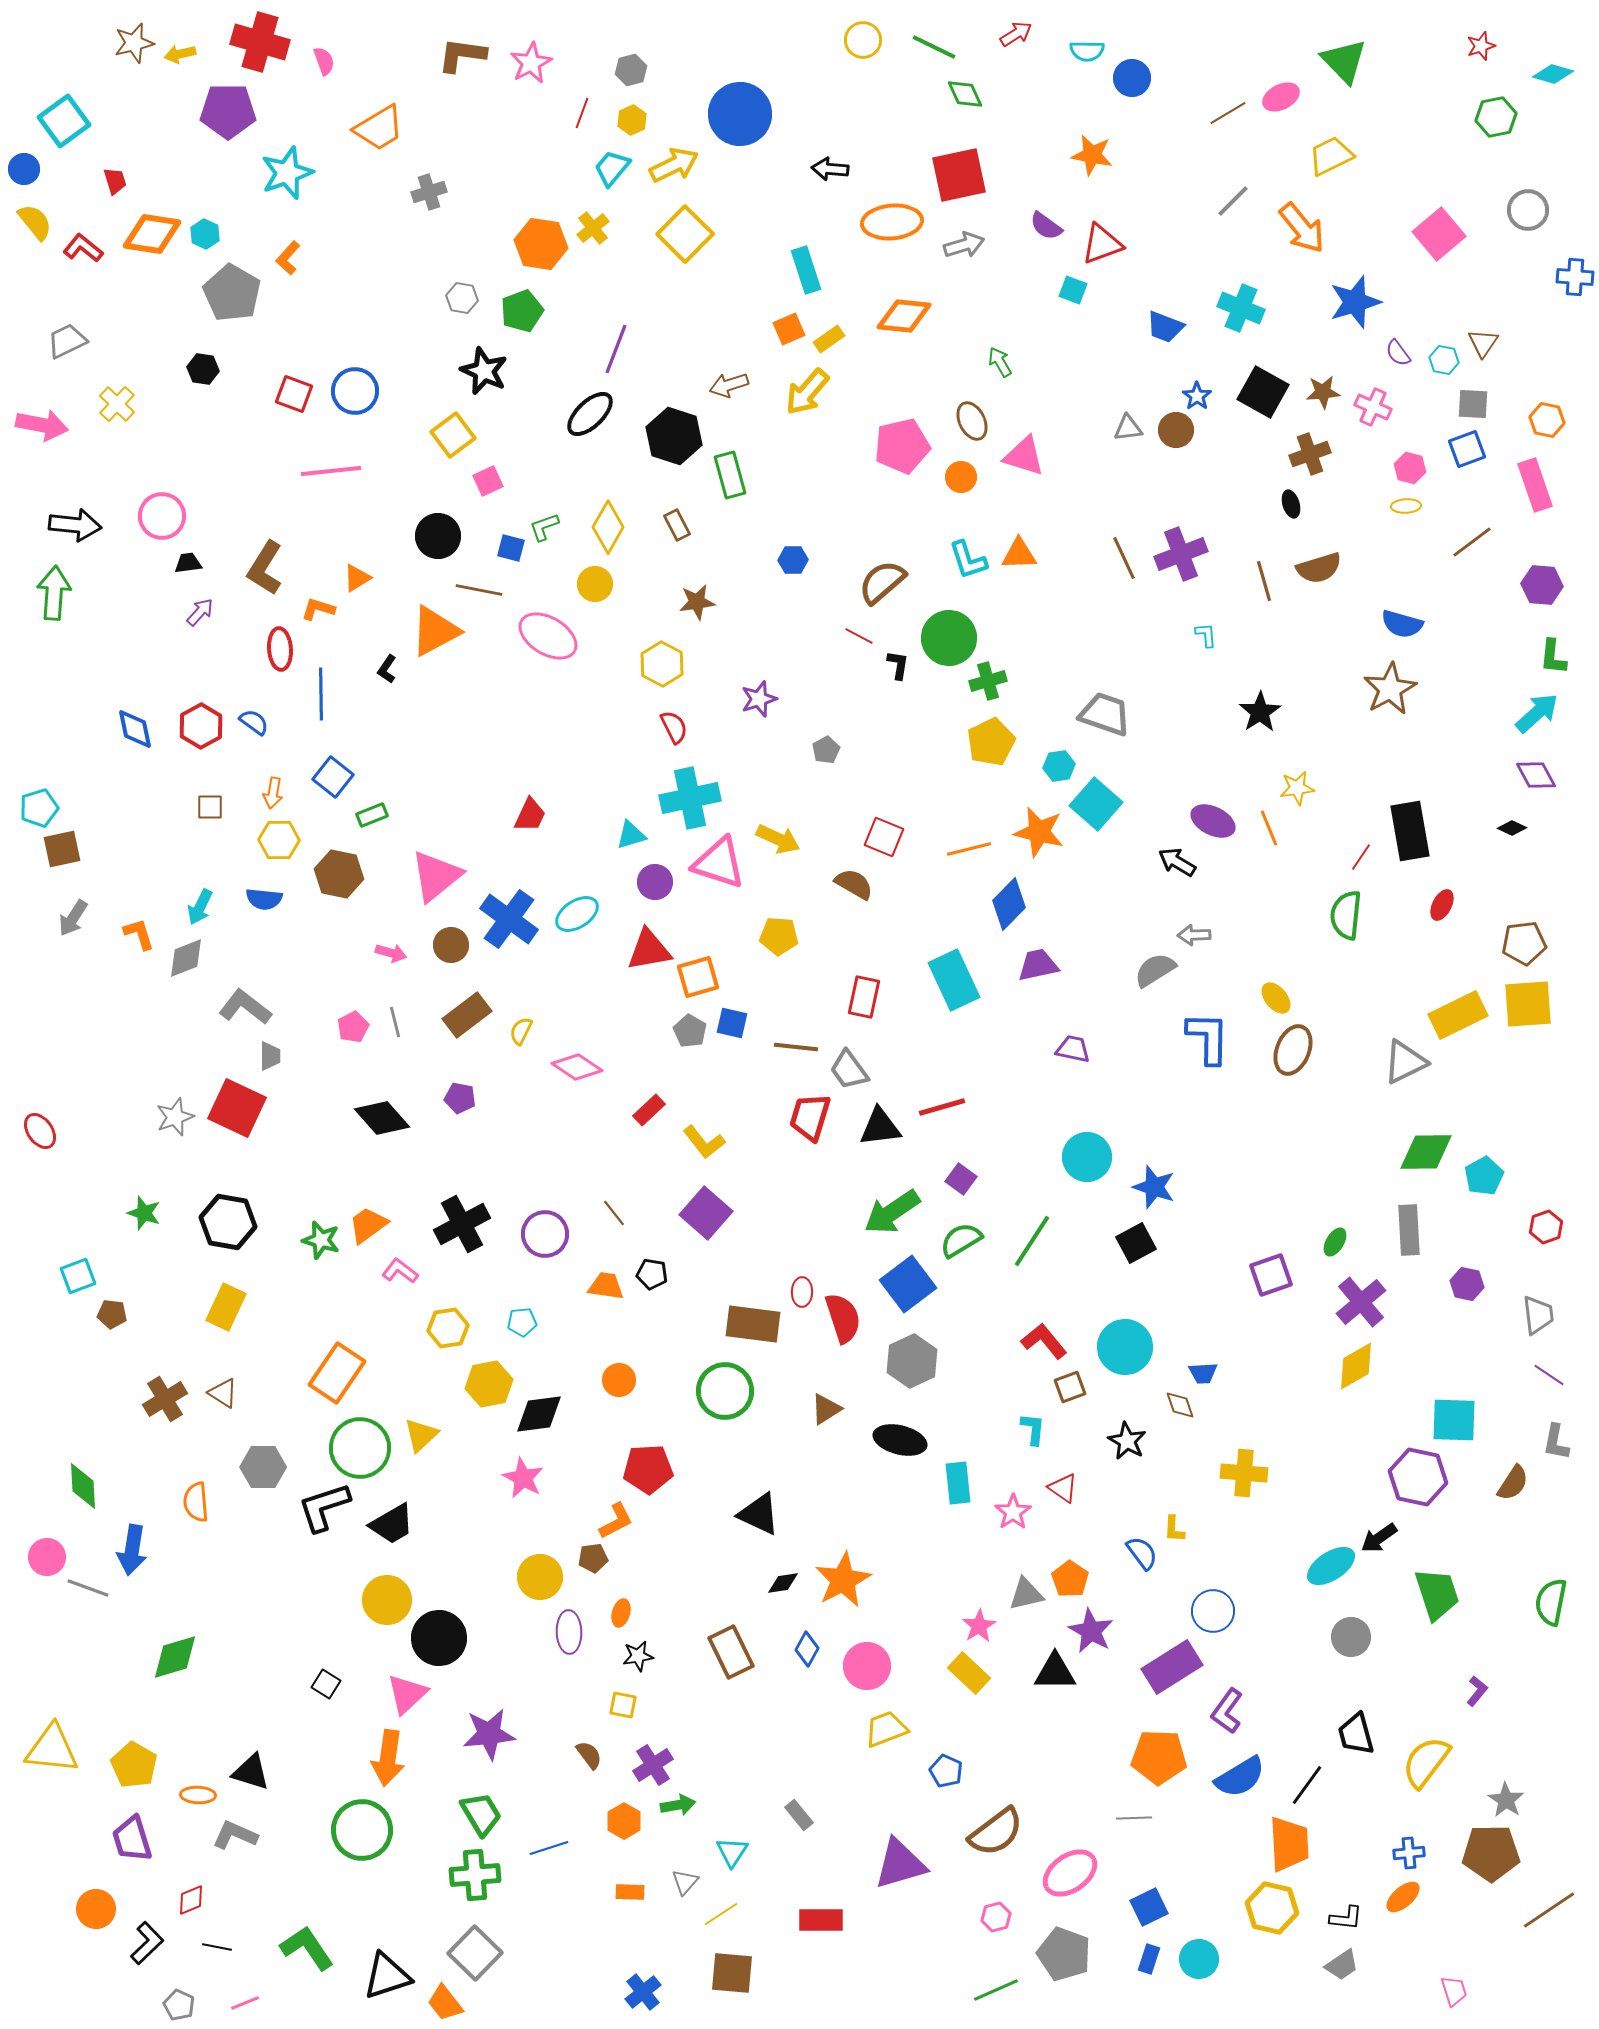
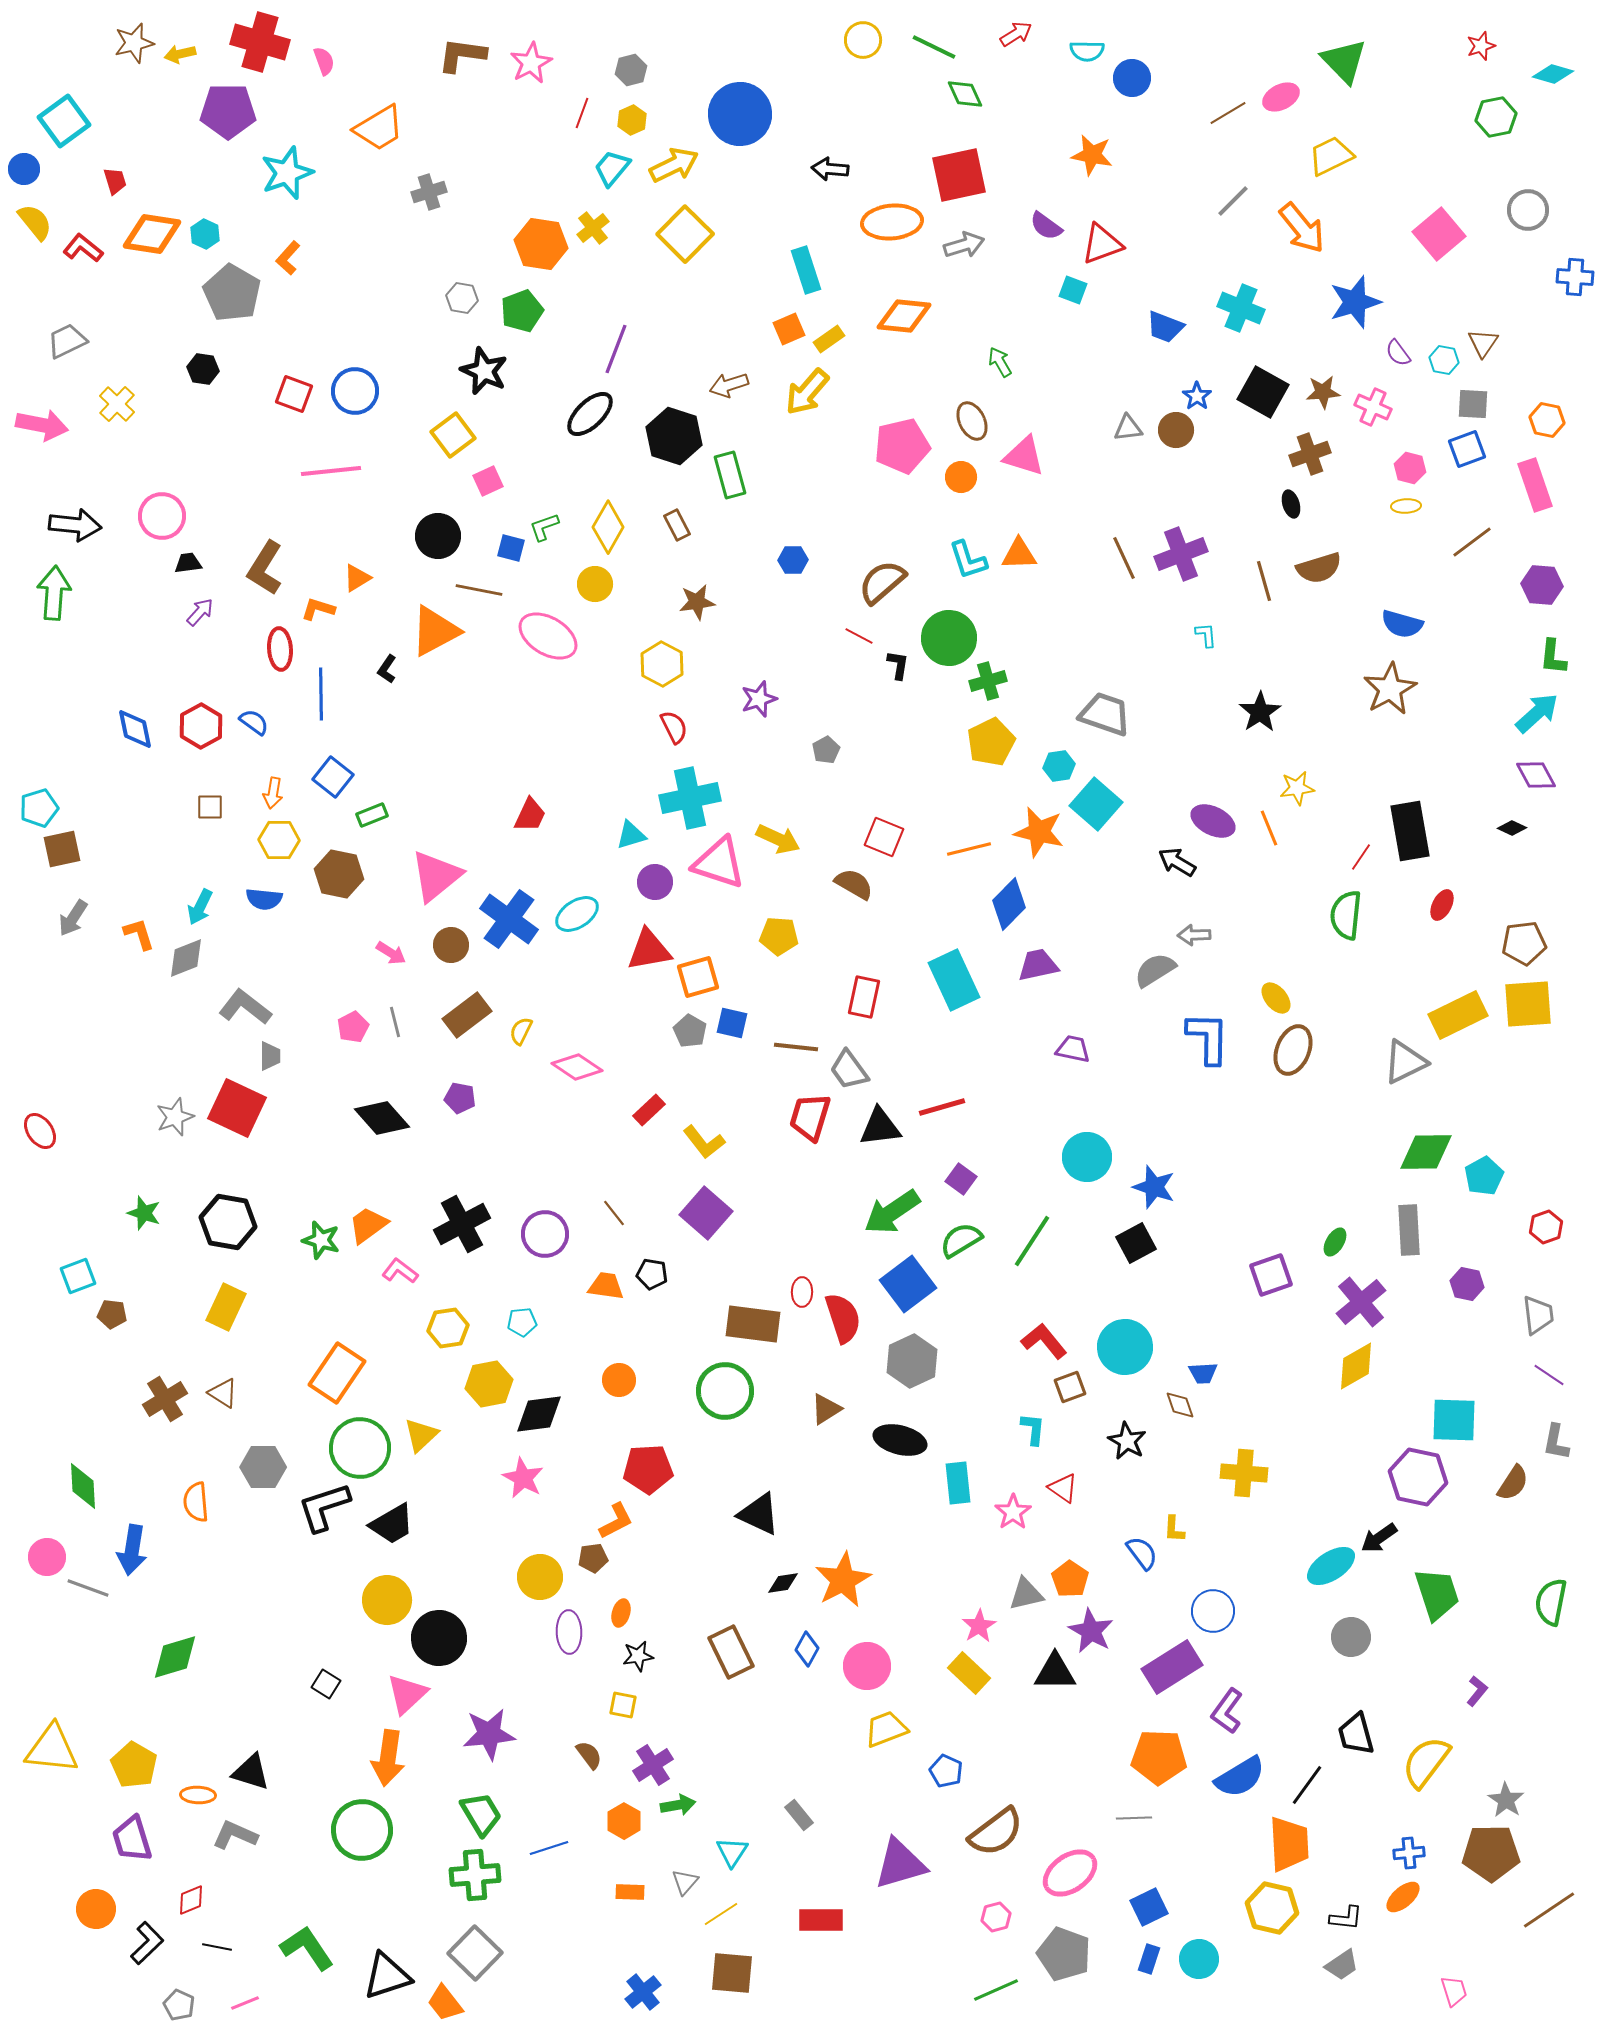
pink arrow at (391, 953): rotated 16 degrees clockwise
